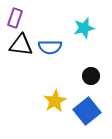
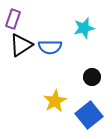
purple rectangle: moved 2 px left, 1 px down
black triangle: rotated 40 degrees counterclockwise
black circle: moved 1 px right, 1 px down
blue square: moved 2 px right, 4 px down
